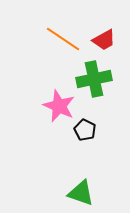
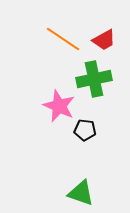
black pentagon: rotated 20 degrees counterclockwise
